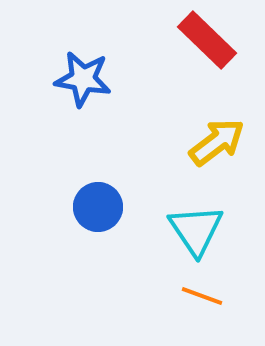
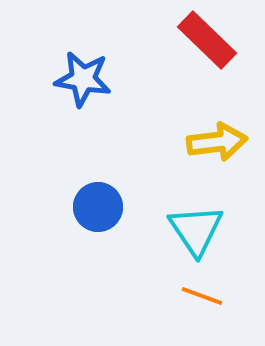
yellow arrow: rotated 30 degrees clockwise
